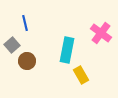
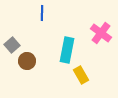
blue line: moved 17 px right, 10 px up; rotated 14 degrees clockwise
